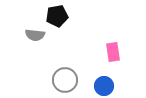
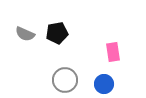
black pentagon: moved 17 px down
gray semicircle: moved 10 px left, 1 px up; rotated 18 degrees clockwise
blue circle: moved 2 px up
